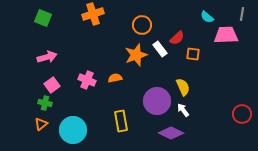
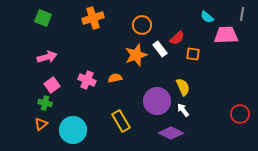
orange cross: moved 4 px down
red circle: moved 2 px left
yellow rectangle: rotated 20 degrees counterclockwise
